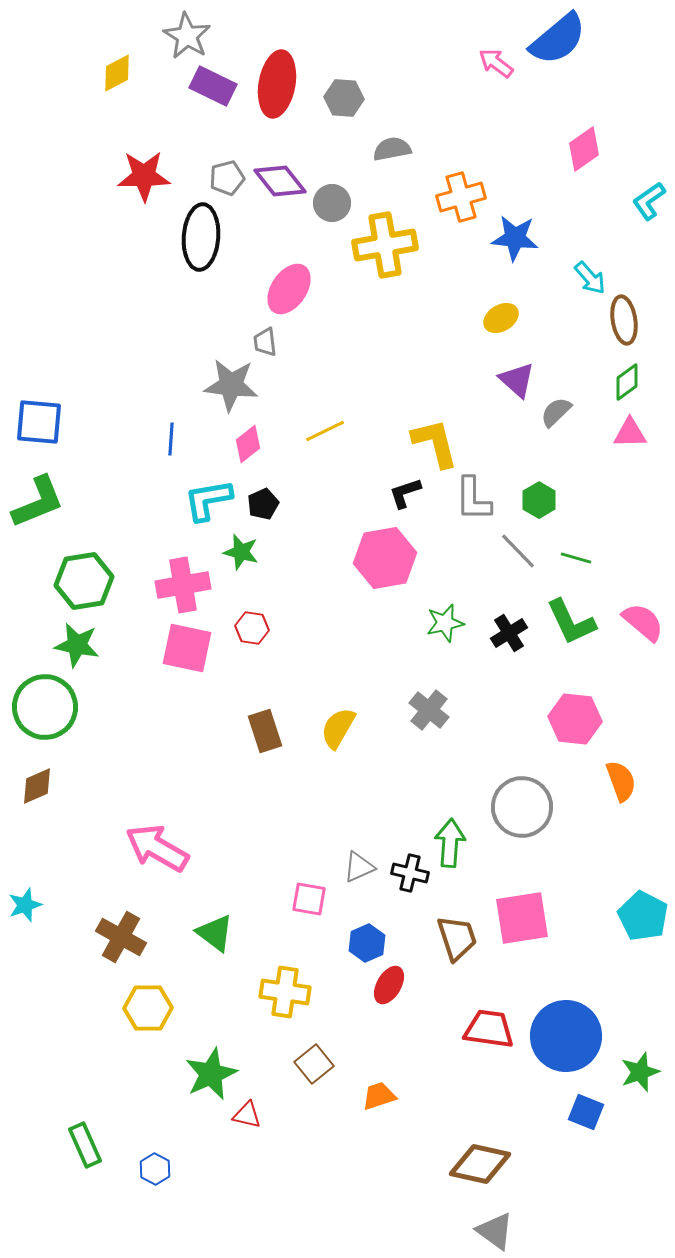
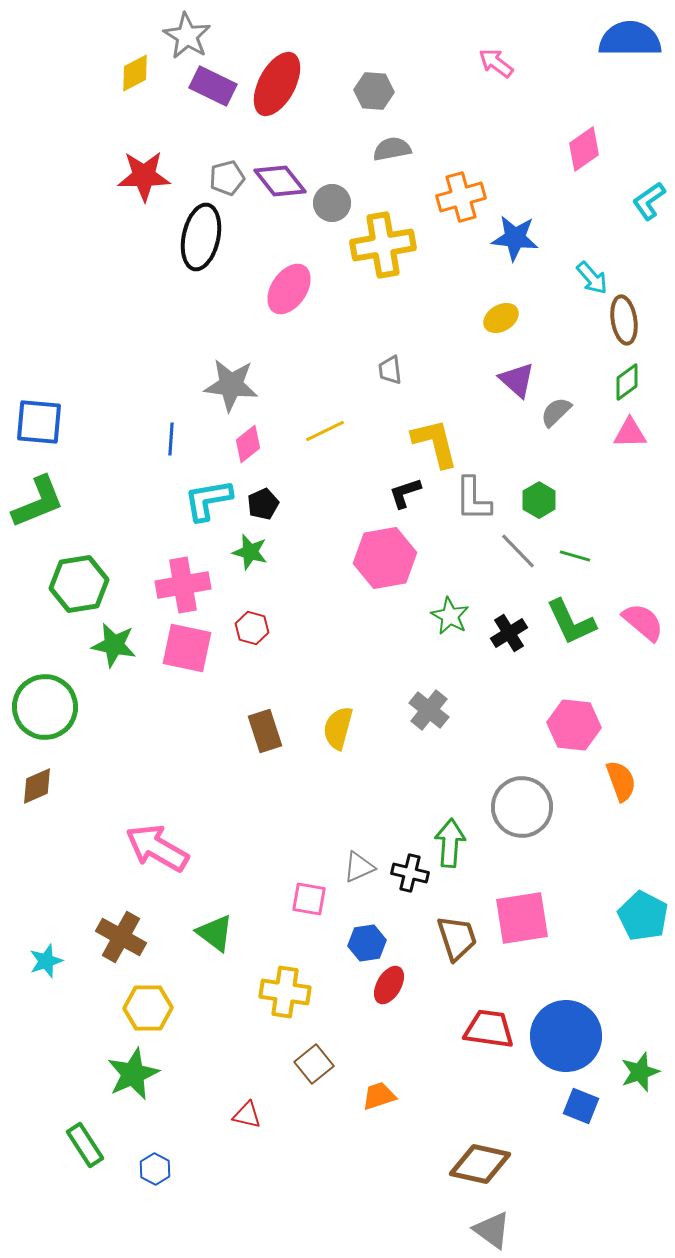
blue semicircle at (558, 39): moved 72 px right; rotated 140 degrees counterclockwise
yellow diamond at (117, 73): moved 18 px right
red ellipse at (277, 84): rotated 18 degrees clockwise
gray hexagon at (344, 98): moved 30 px right, 7 px up
black ellipse at (201, 237): rotated 8 degrees clockwise
yellow cross at (385, 245): moved 2 px left
cyan arrow at (590, 278): moved 2 px right
gray trapezoid at (265, 342): moved 125 px right, 28 px down
green star at (241, 552): moved 9 px right
green line at (576, 558): moved 1 px left, 2 px up
green hexagon at (84, 581): moved 5 px left, 3 px down
green star at (445, 623): moved 5 px right, 7 px up; rotated 30 degrees counterclockwise
red hexagon at (252, 628): rotated 8 degrees clockwise
green star at (77, 645): moved 37 px right
pink hexagon at (575, 719): moved 1 px left, 6 px down
yellow semicircle at (338, 728): rotated 15 degrees counterclockwise
cyan star at (25, 905): moved 21 px right, 56 px down
blue hexagon at (367, 943): rotated 15 degrees clockwise
green star at (211, 1074): moved 78 px left
blue square at (586, 1112): moved 5 px left, 6 px up
green rectangle at (85, 1145): rotated 9 degrees counterclockwise
gray triangle at (495, 1231): moved 3 px left, 1 px up
